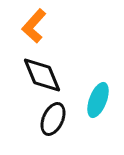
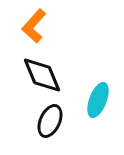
black ellipse: moved 3 px left, 2 px down
